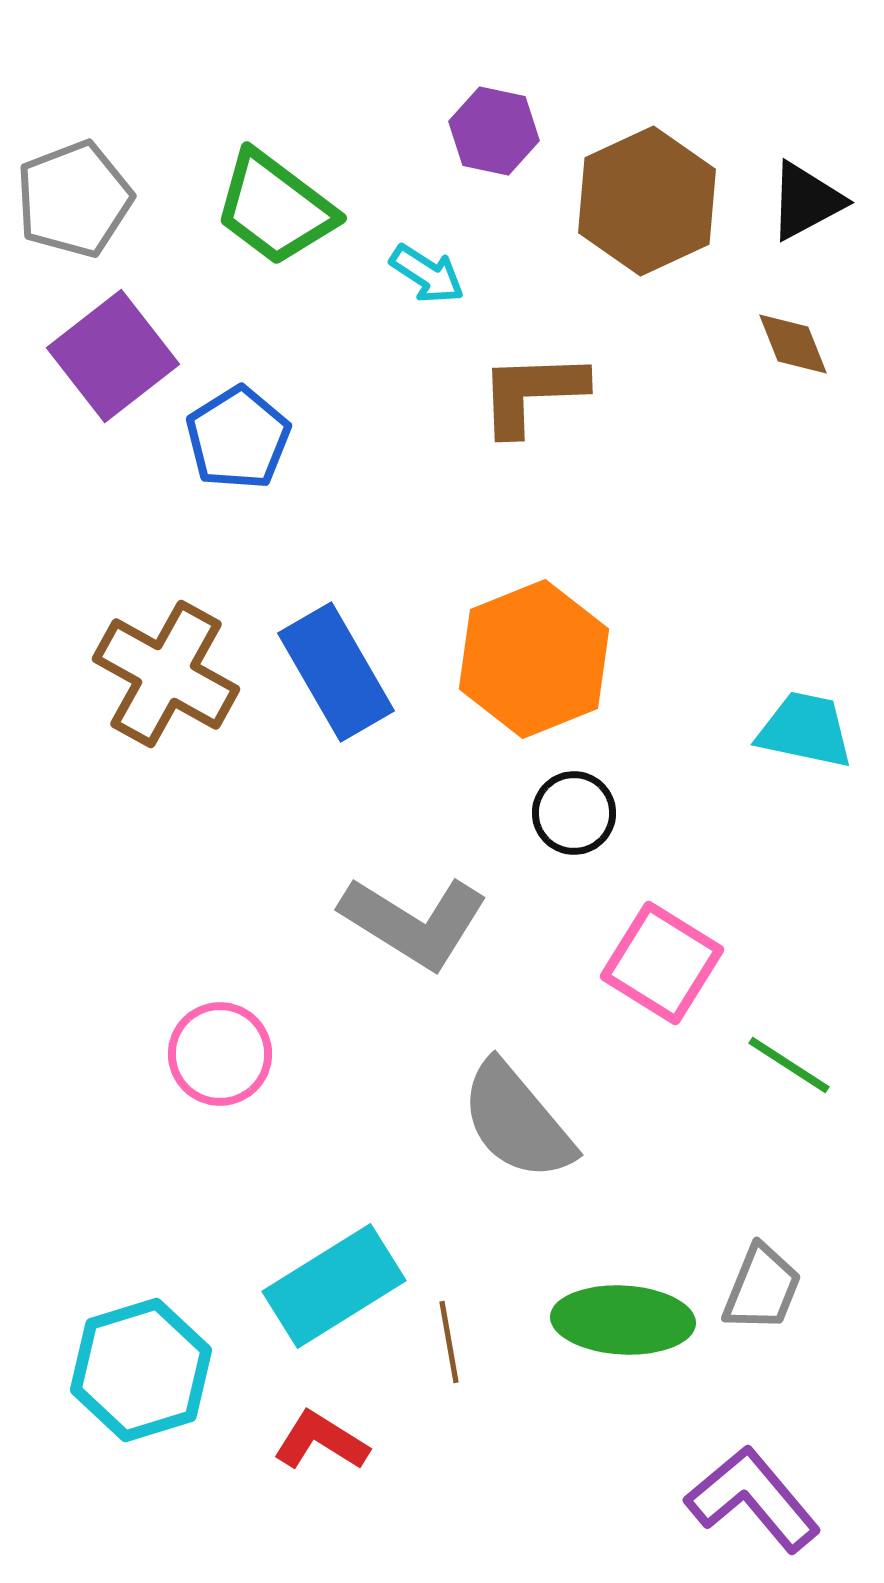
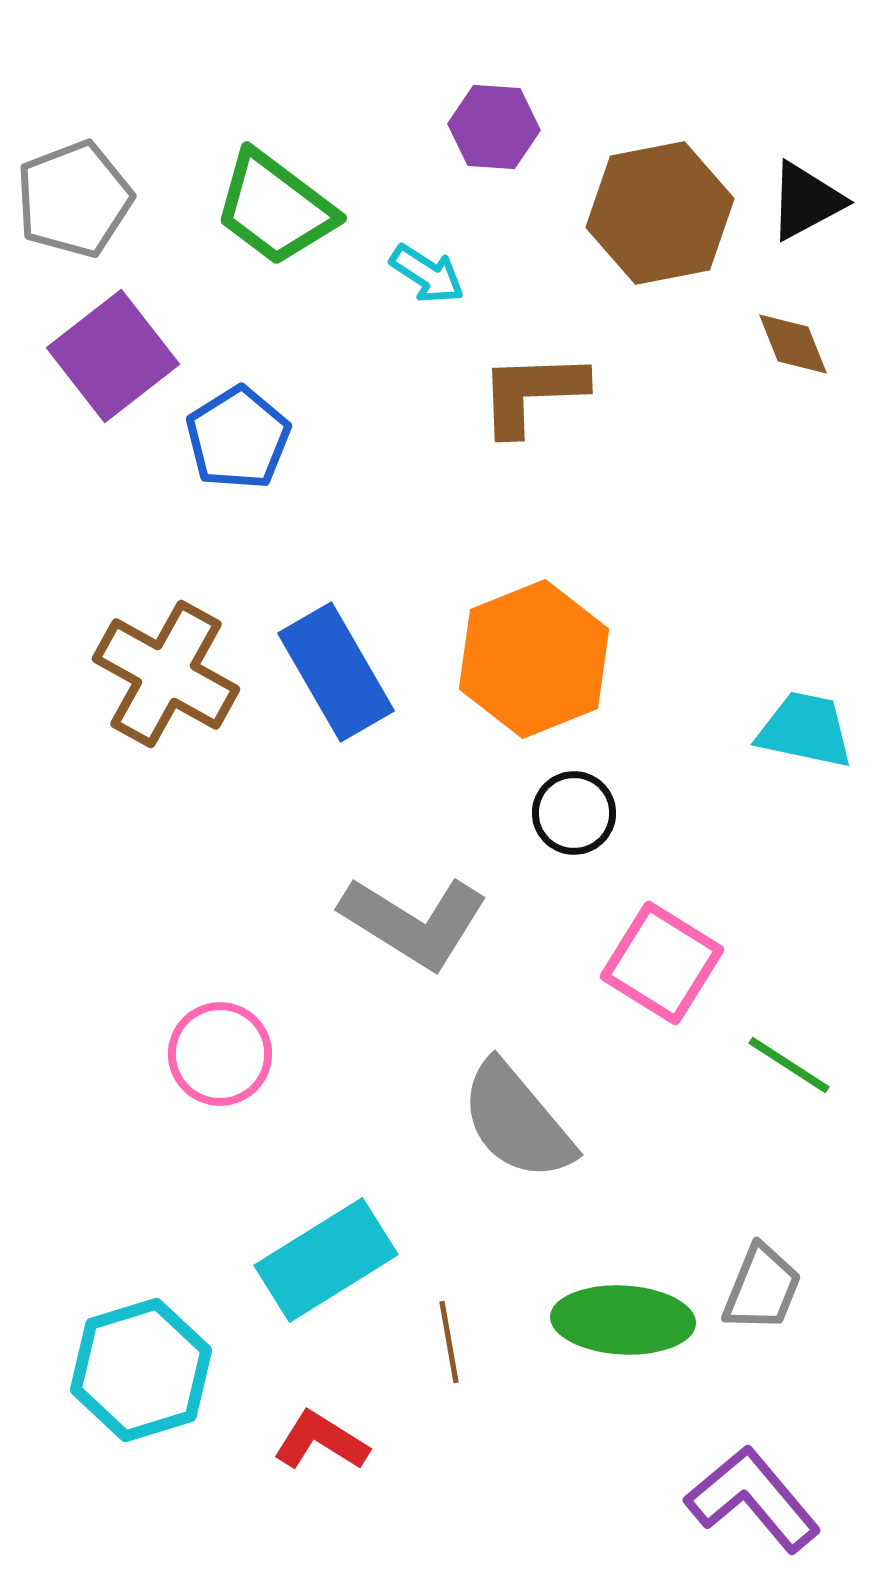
purple hexagon: moved 4 px up; rotated 8 degrees counterclockwise
brown hexagon: moved 13 px right, 12 px down; rotated 14 degrees clockwise
cyan rectangle: moved 8 px left, 26 px up
